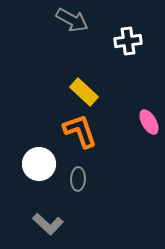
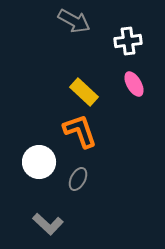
gray arrow: moved 2 px right, 1 px down
pink ellipse: moved 15 px left, 38 px up
white circle: moved 2 px up
gray ellipse: rotated 25 degrees clockwise
